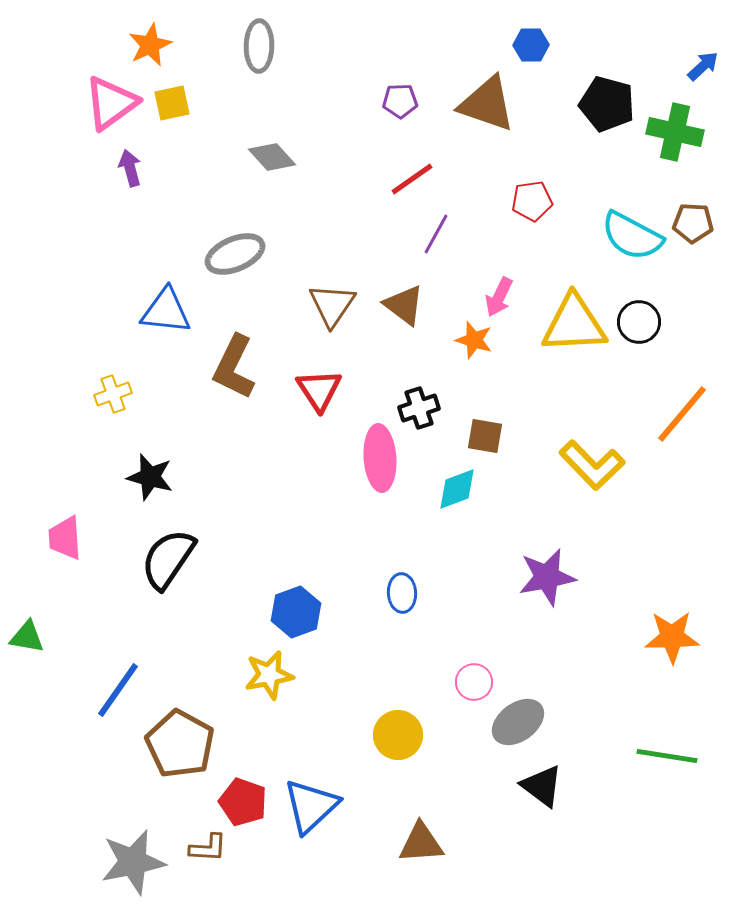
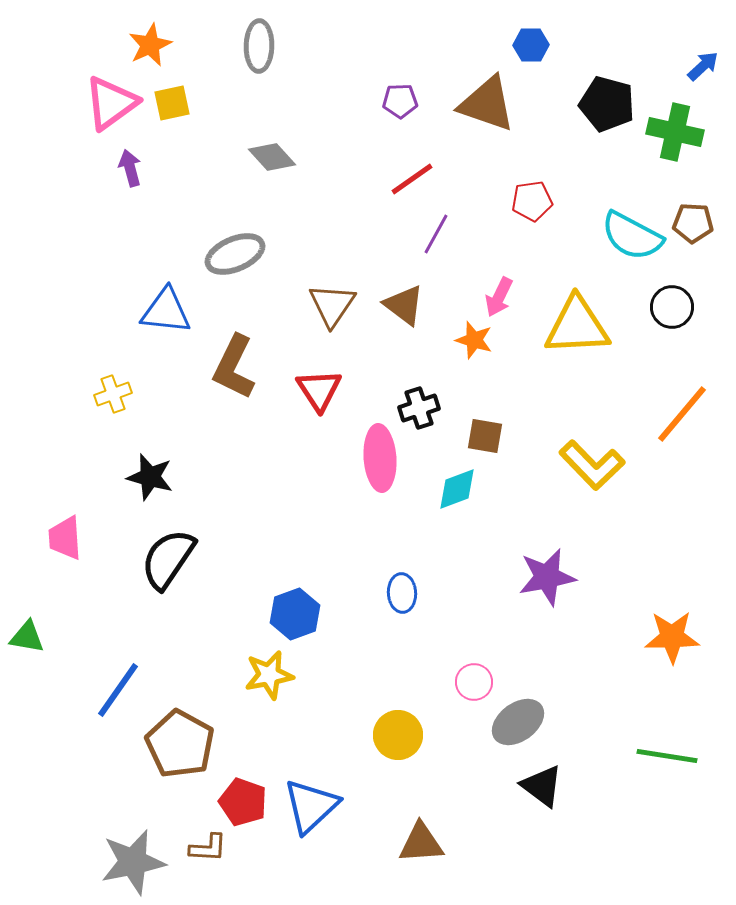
black circle at (639, 322): moved 33 px right, 15 px up
yellow triangle at (574, 324): moved 3 px right, 2 px down
blue hexagon at (296, 612): moved 1 px left, 2 px down
